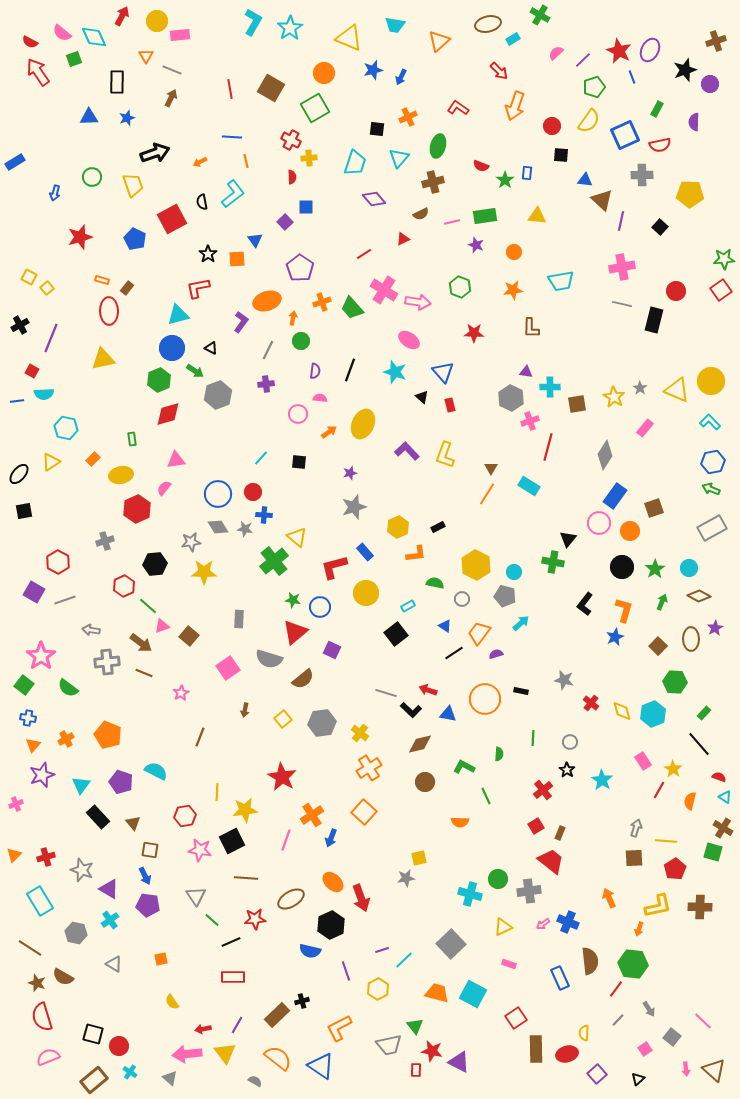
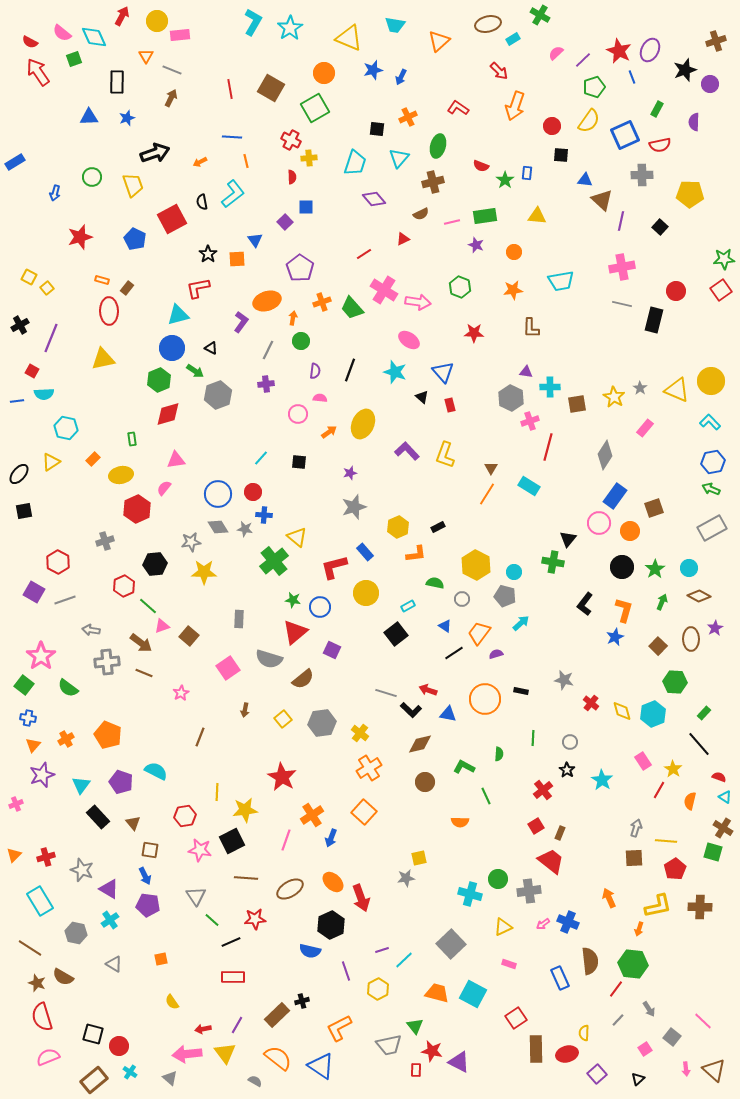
brown ellipse at (291, 899): moved 1 px left, 10 px up
